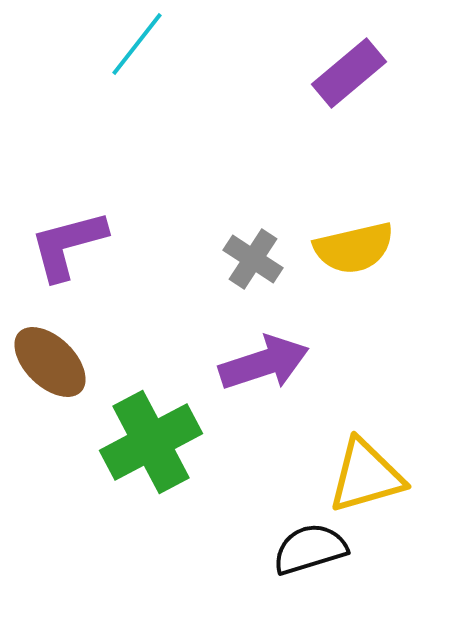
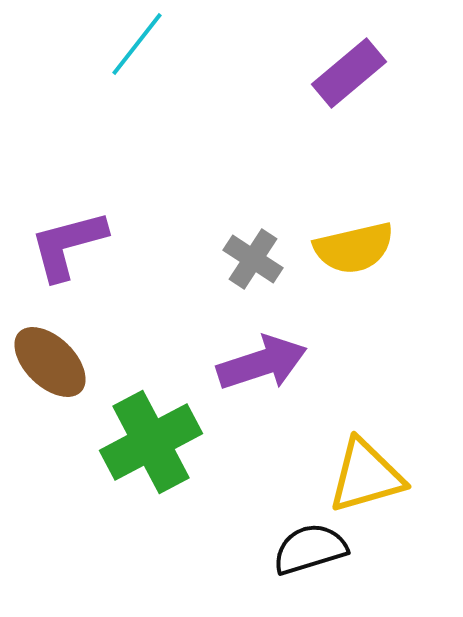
purple arrow: moved 2 px left
